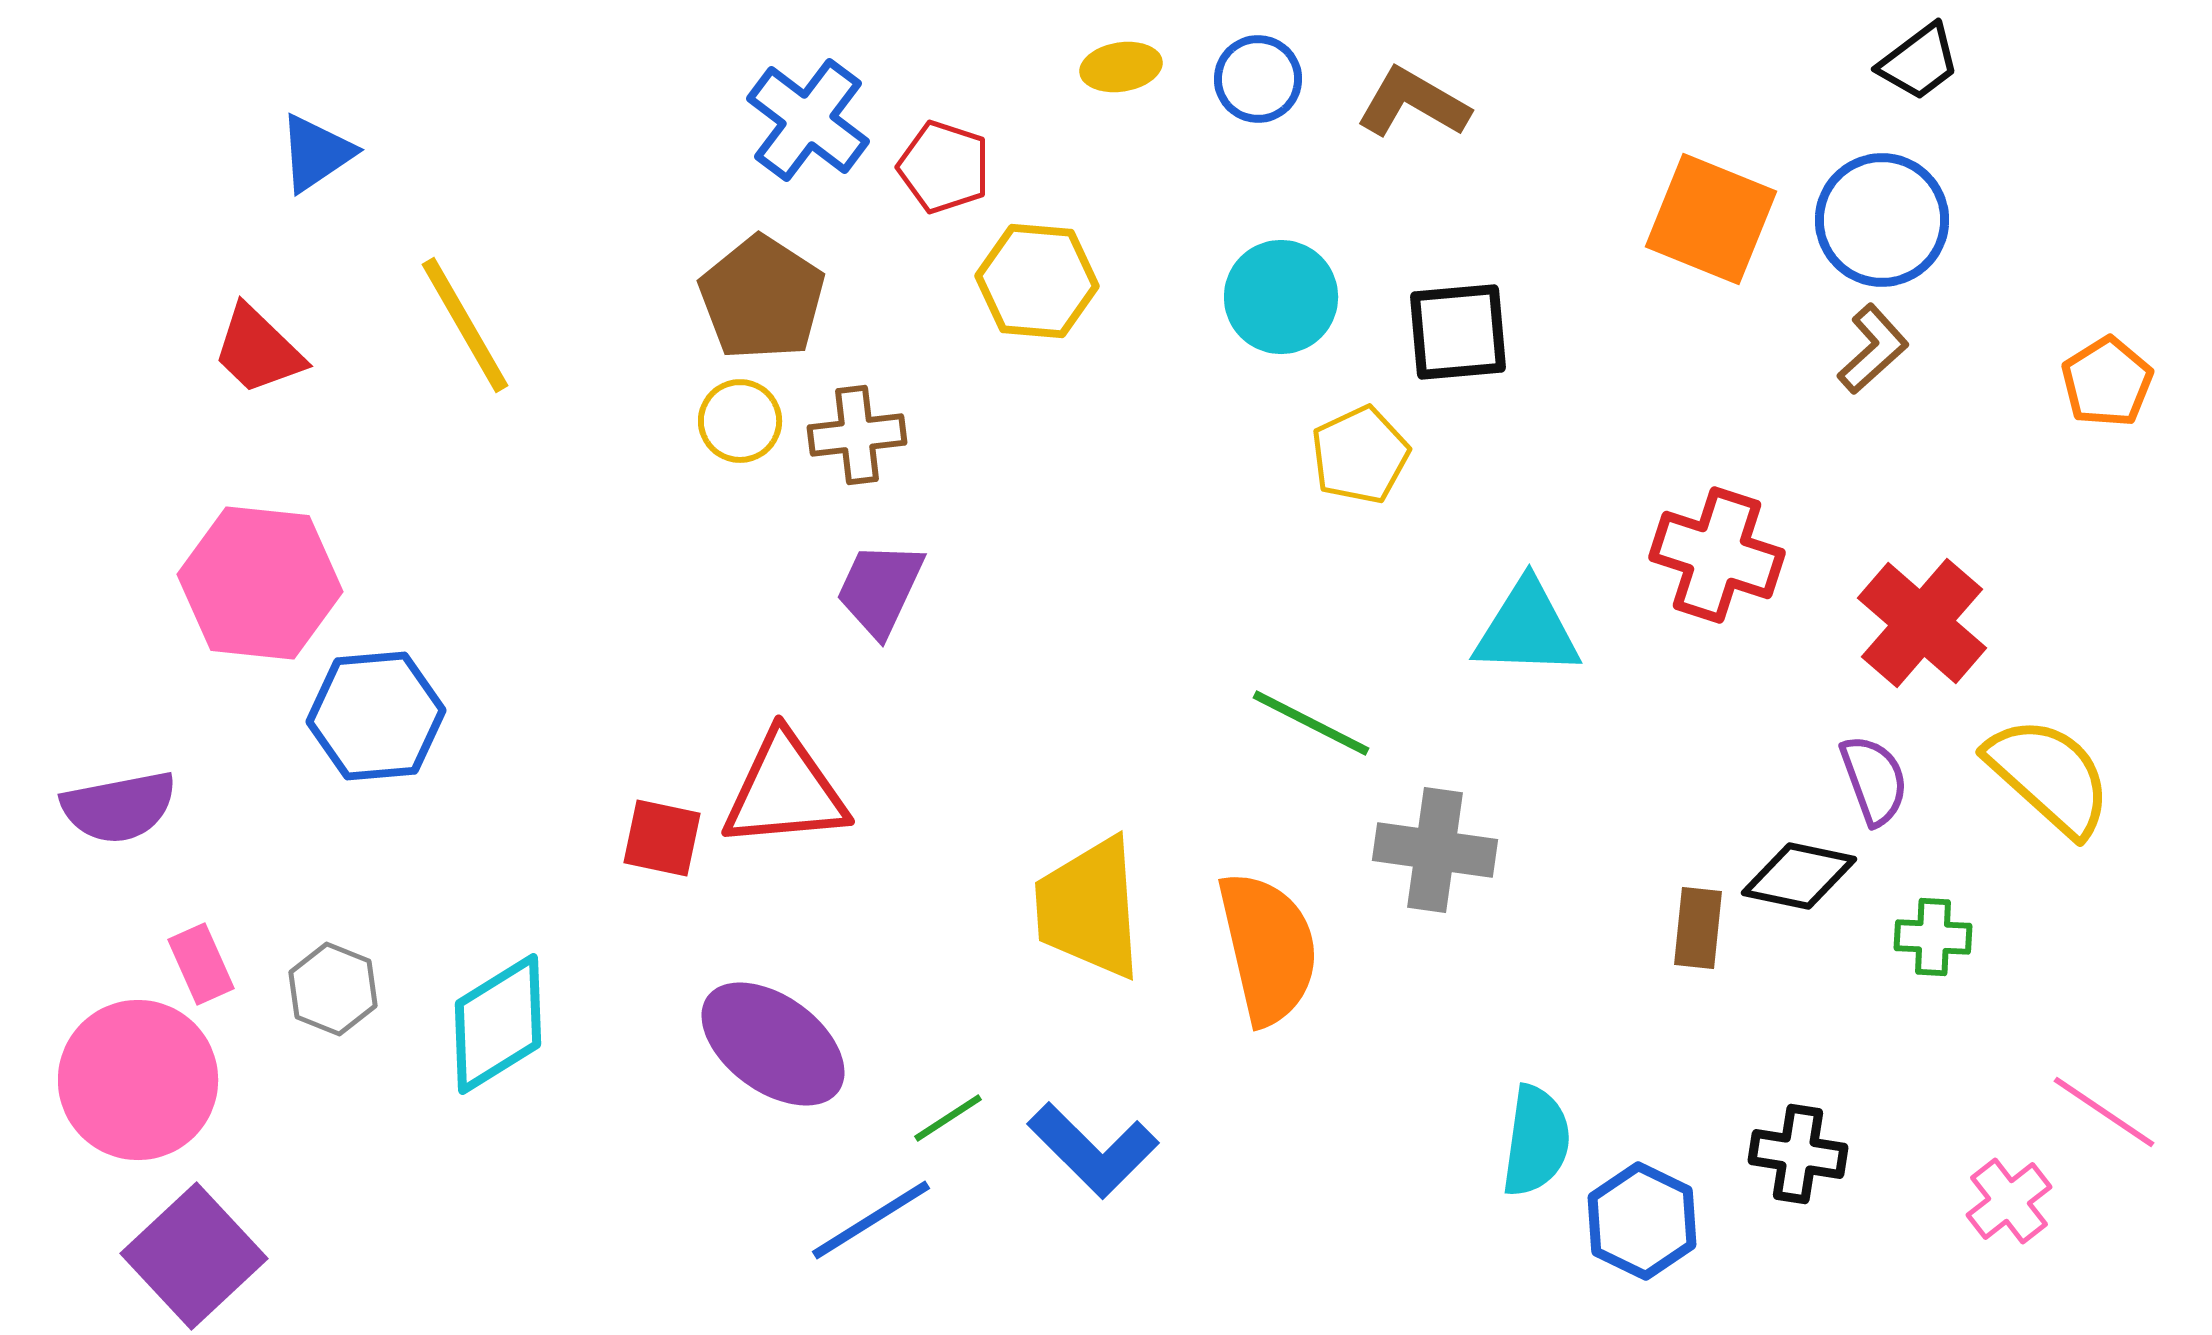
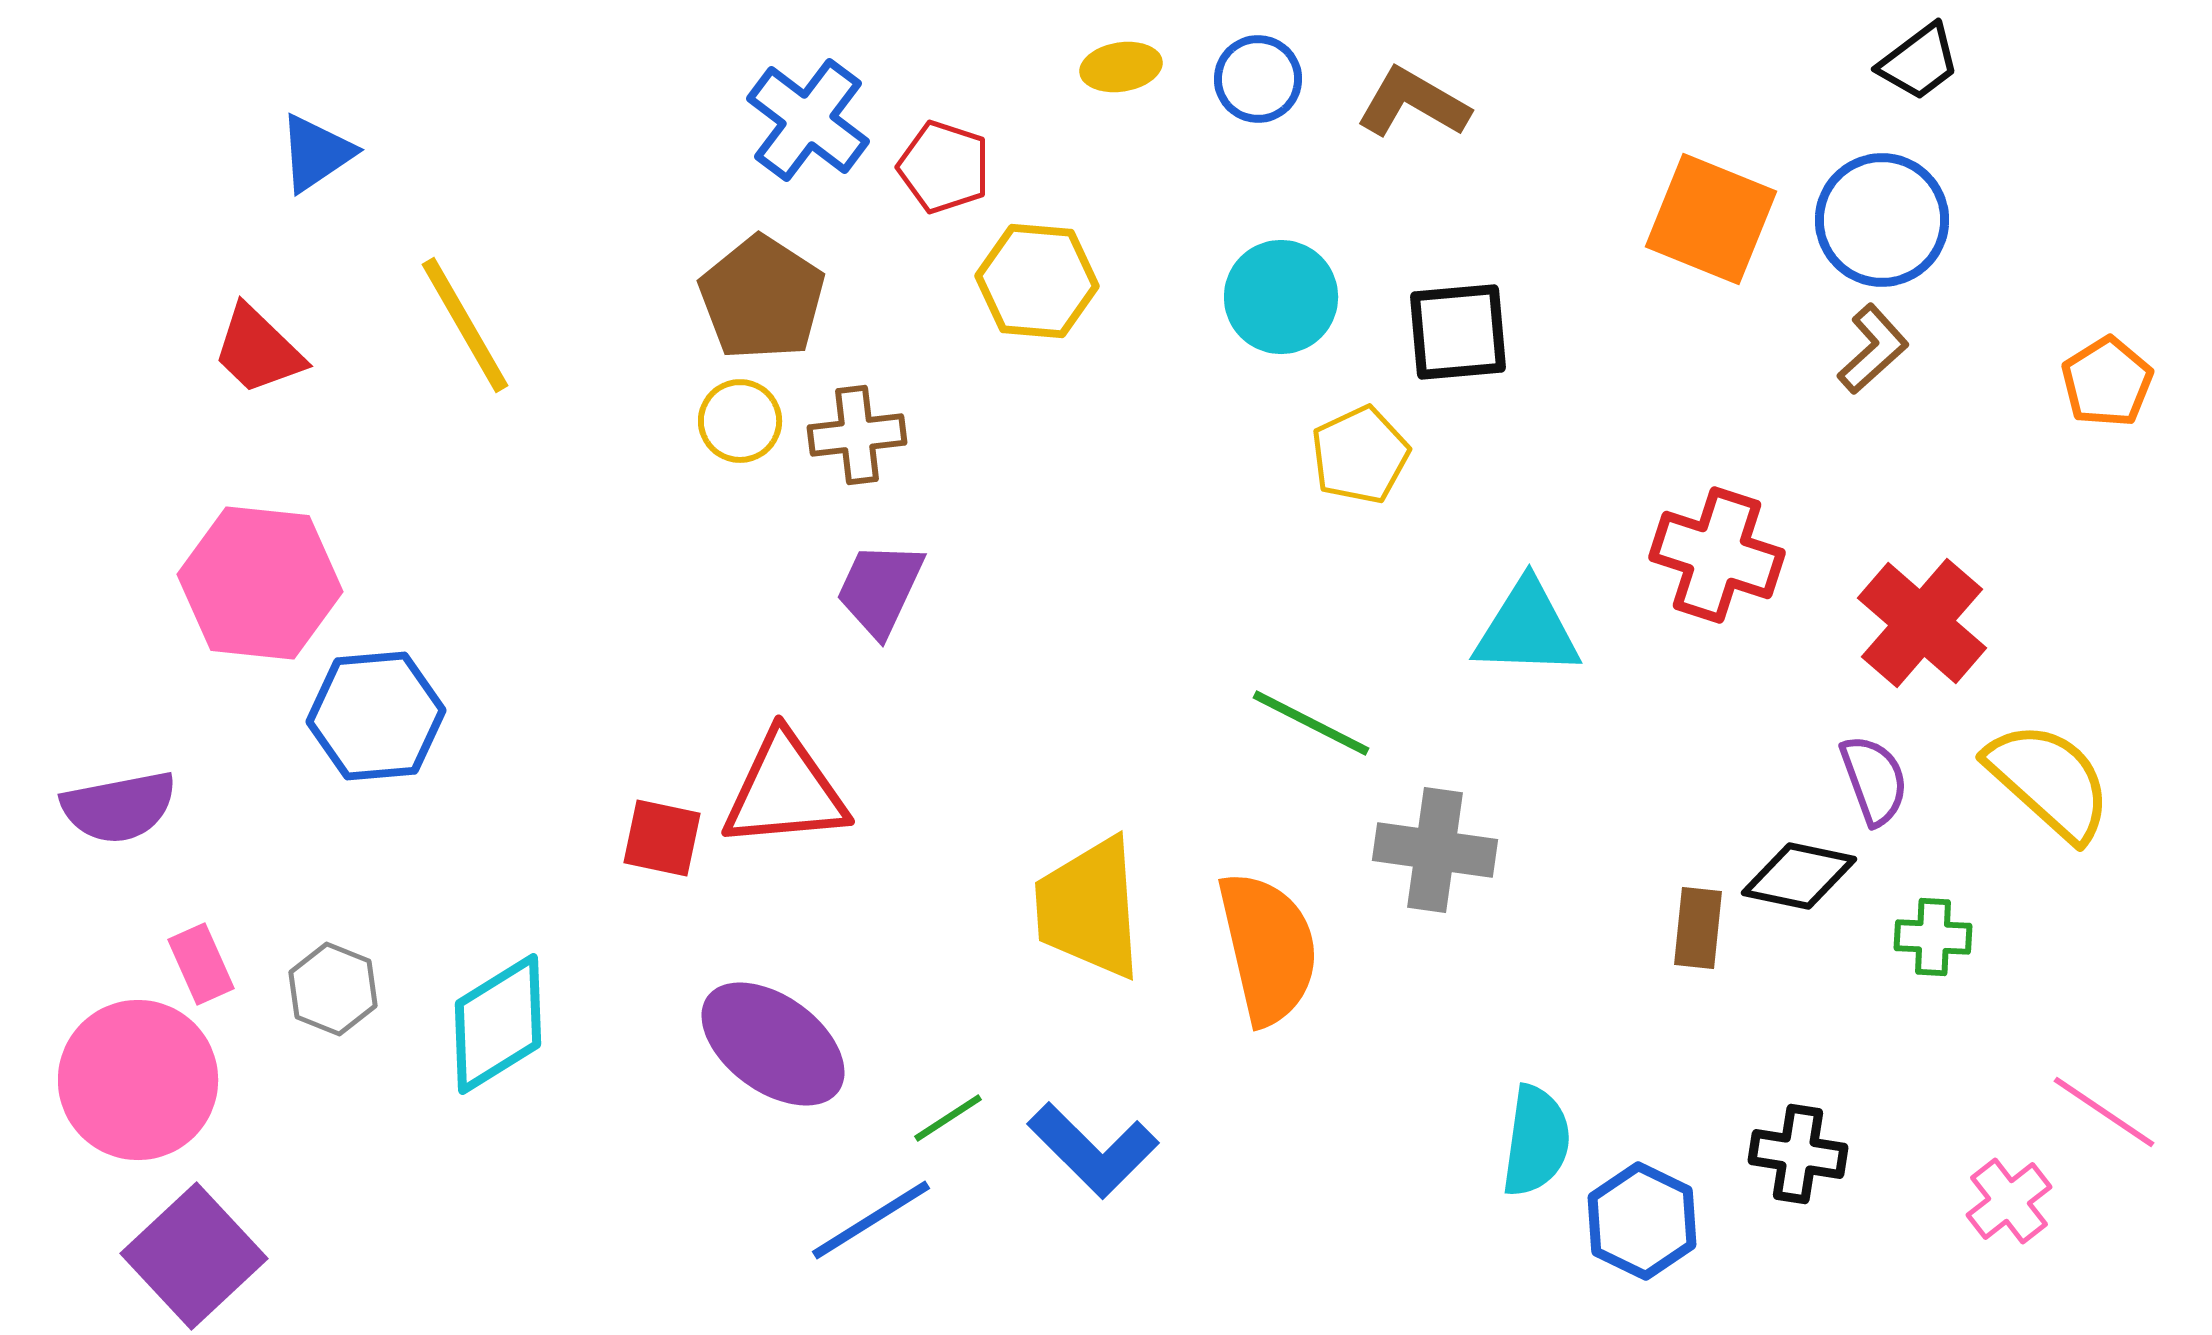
yellow semicircle at (2049, 776): moved 5 px down
